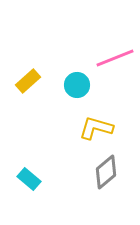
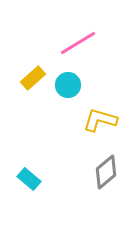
pink line: moved 37 px left, 15 px up; rotated 9 degrees counterclockwise
yellow rectangle: moved 5 px right, 3 px up
cyan circle: moved 9 px left
yellow L-shape: moved 4 px right, 8 px up
